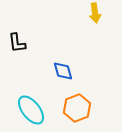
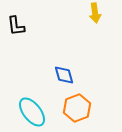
black L-shape: moved 1 px left, 17 px up
blue diamond: moved 1 px right, 4 px down
cyan ellipse: moved 1 px right, 2 px down
